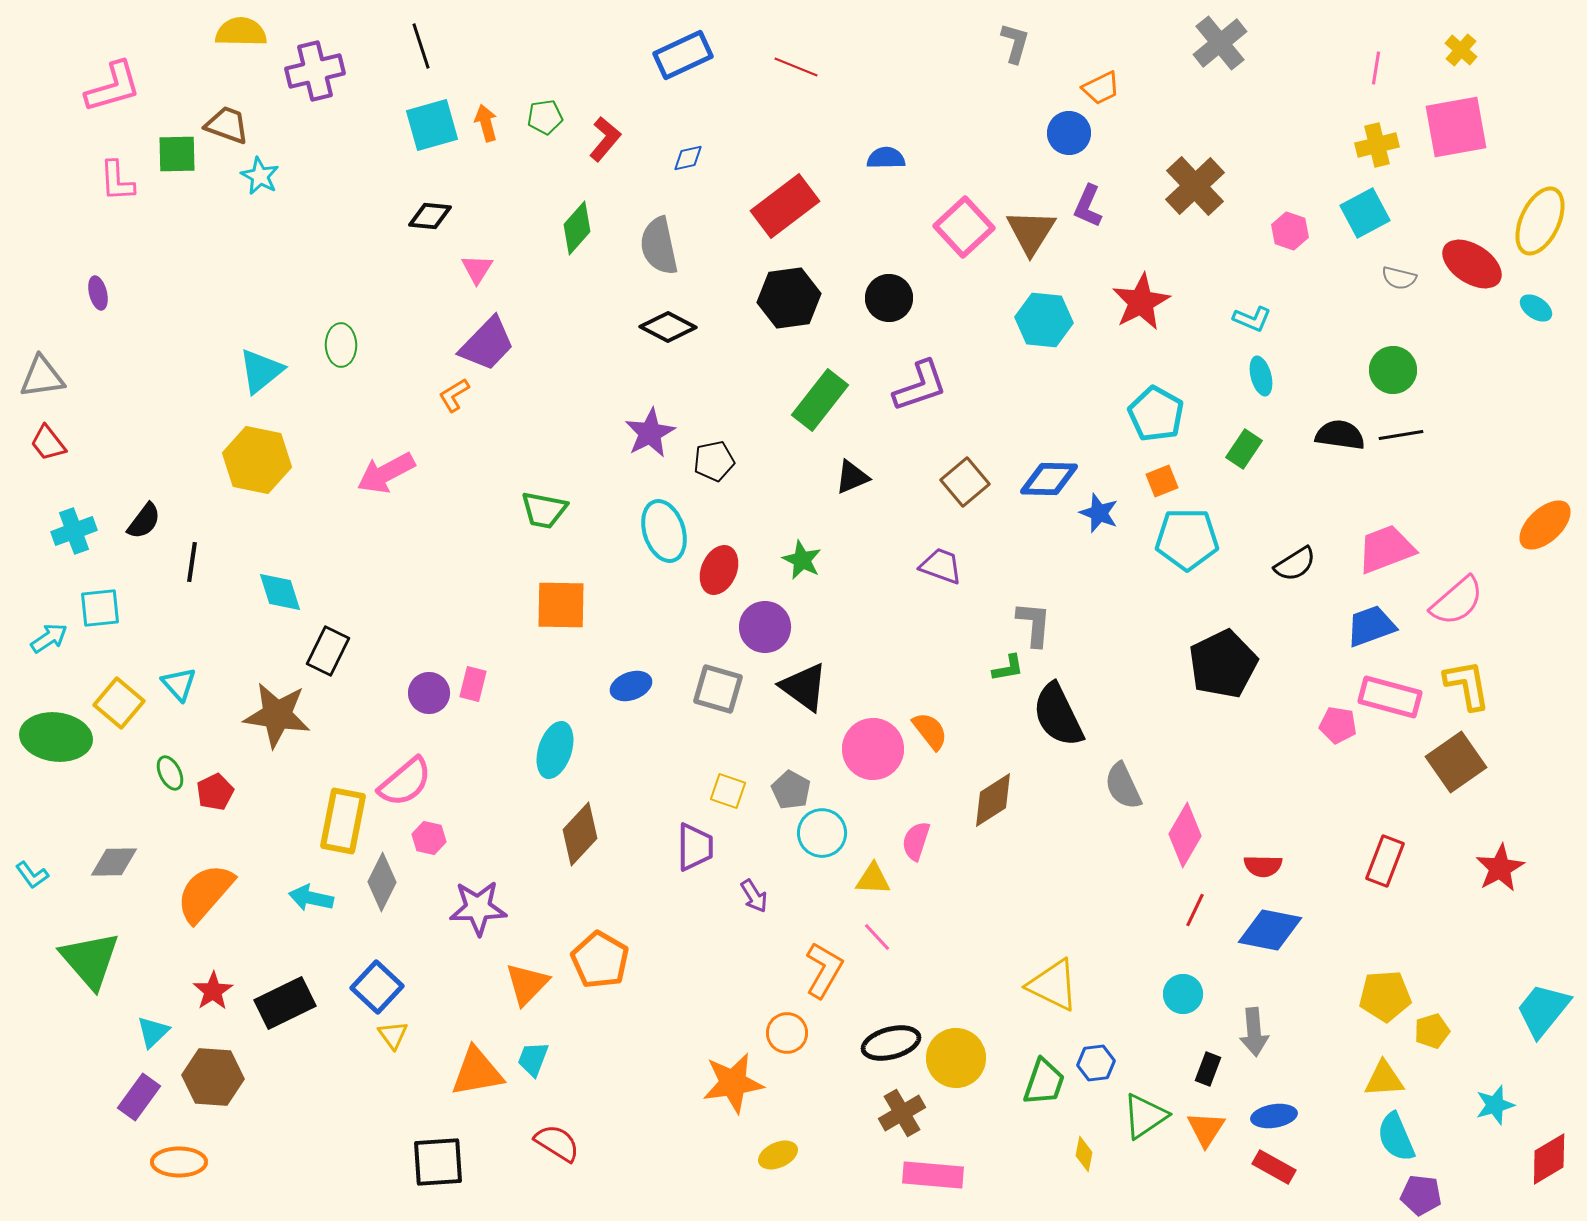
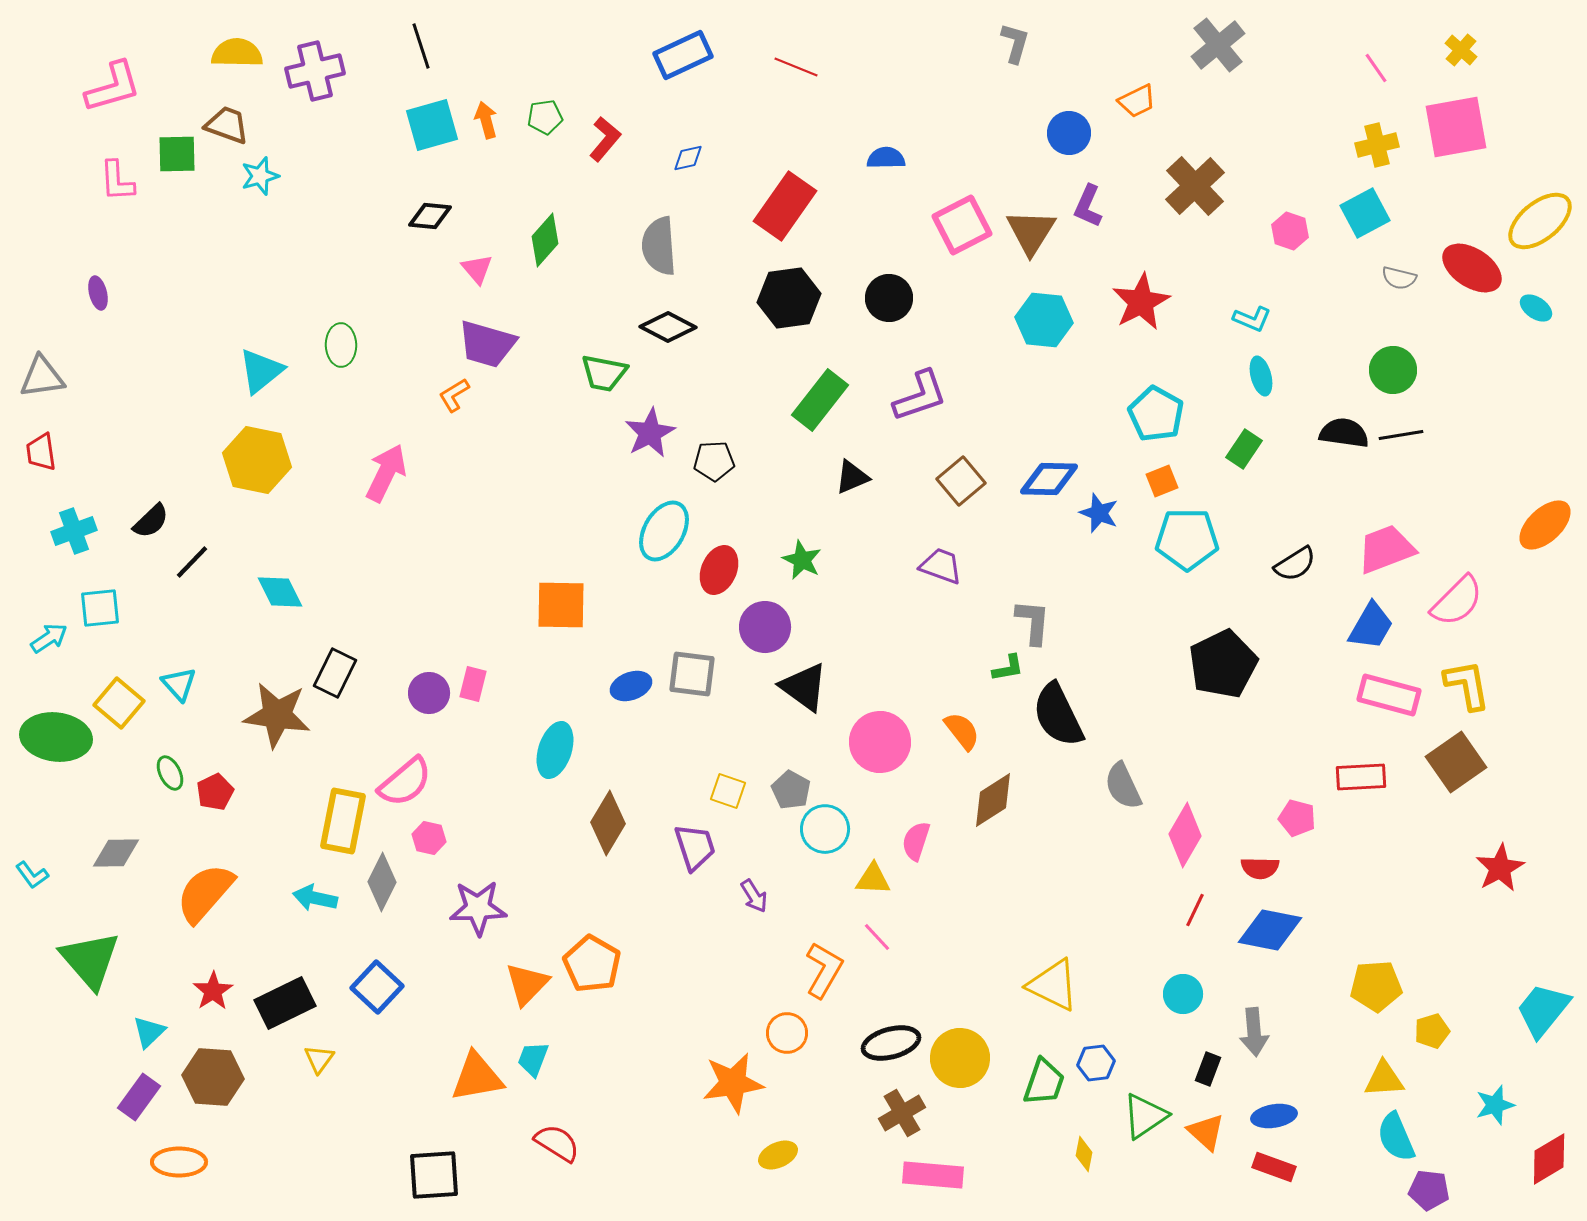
yellow semicircle at (241, 32): moved 4 px left, 21 px down
gray cross at (1220, 43): moved 2 px left, 2 px down
pink line at (1376, 68): rotated 44 degrees counterclockwise
orange trapezoid at (1101, 88): moved 36 px right, 13 px down
orange arrow at (486, 123): moved 3 px up
cyan star at (260, 176): rotated 27 degrees clockwise
red rectangle at (785, 206): rotated 18 degrees counterclockwise
yellow ellipse at (1540, 221): rotated 26 degrees clockwise
pink square at (964, 227): moved 2 px left, 2 px up; rotated 16 degrees clockwise
green diamond at (577, 228): moved 32 px left, 12 px down
gray semicircle at (659, 246): rotated 8 degrees clockwise
red ellipse at (1472, 264): moved 4 px down
pink triangle at (477, 269): rotated 12 degrees counterclockwise
purple trapezoid at (487, 344): rotated 62 degrees clockwise
purple L-shape at (920, 386): moved 10 px down
black semicircle at (1340, 435): moved 4 px right, 2 px up
red trapezoid at (48, 443): moved 7 px left, 9 px down; rotated 30 degrees clockwise
black pentagon at (714, 461): rotated 9 degrees clockwise
pink arrow at (386, 473): rotated 144 degrees clockwise
brown square at (965, 482): moved 4 px left, 1 px up
green trapezoid at (544, 510): moved 60 px right, 137 px up
black semicircle at (144, 521): moved 7 px right; rotated 9 degrees clockwise
cyan ellipse at (664, 531): rotated 48 degrees clockwise
black line at (192, 562): rotated 36 degrees clockwise
cyan diamond at (280, 592): rotated 9 degrees counterclockwise
pink semicircle at (1457, 601): rotated 4 degrees counterclockwise
gray L-shape at (1034, 624): moved 1 px left, 2 px up
blue trapezoid at (1371, 626): rotated 140 degrees clockwise
black rectangle at (328, 651): moved 7 px right, 22 px down
gray square at (718, 689): moved 26 px left, 15 px up; rotated 9 degrees counterclockwise
pink rectangle at (1390, 697): moved 1 px left, 2 px up
pink pentagon at (1338, 725): moved 41 px left, 93 px down; rotated 6 degrees clockwise
orange semicircle at (930, 731): moved 32 px right
pink circle at (873, 749): moved 7 px right, 7 px up
cyan circle at (822, 833): moved 3 px right, 4 px up
brown diamond at (580, 834): moved 28 px right, 11 px up; rotated 12 degrees counterclockwise
purple trapezoid at (695, 847): rotated 18 degrees counterclockwise
red rectangle at (1385, 861): moved 24 px left, 84 px up; rotated 66 degrees clockwise
gray diamond at (114, 862): moved 2 px right, 9 px up
red semicircle at (1263, 866): moved 3 px left, 2 px down
cyan arrow at (311, 898): moved 4 px right
orange pentagon at (600, 960): moved 8 px left, 4 px down
yellow pentagon at (1385, 996): moved 9 px left, 10 px up
cyan triangle at (153, 1032): moved 4 px left
yellow triangle at (393, 1035): moved 74 px left, 24 px down; rotated 12 degrees clockwise
yellow circle at (956, 1058): moved 4 px right
orange triangle at (477, 1072): moved 5 px down
orange triangle at (1206, 1129): moved 3 px down; rotated 21 degrees counterclockwise
black square at (438, 1162): moved 4 px left, 13 px down
red rectangle at (1274, 1167): rotated 9 degrees counterclockwise
purple pentagon at (1421, 1195): moved 8 px right, 5 px up
